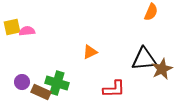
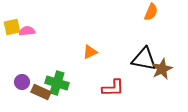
black triangle: rotated 16 degrees clockwise
red L-shape: moved 1 px left, 1 px up
